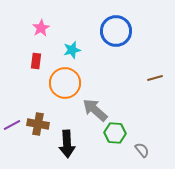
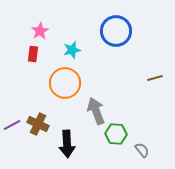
pink star: moved 1 px left, 3 px down
red rectangle: moved 3 px left, 7 px up
gray arrow: moved 1 px right, 1 px down; rotated 28 degrees clockwise
brown cross: rotated 15 degrees clockwise
green hexagon: moved 1 px right, 1 px down
